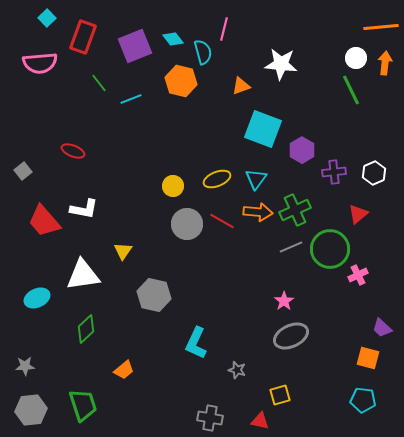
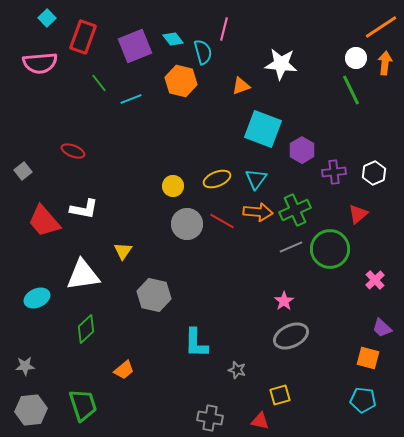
orange line at (381, 27): rotated 28 degrees counterclockwise
pink cross at (358, 275): moved 17 px right, 5 px down; rotated 18 degrees counterclockwise
cyan L-shape at (196, 343): rotated 24 degrees counterclockwise
